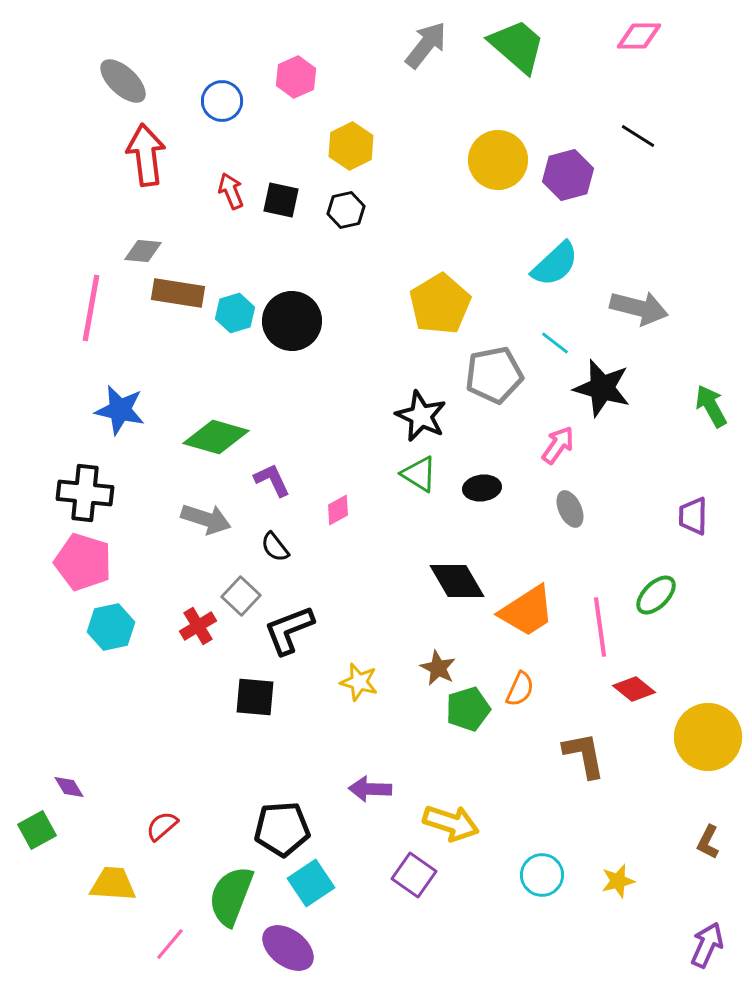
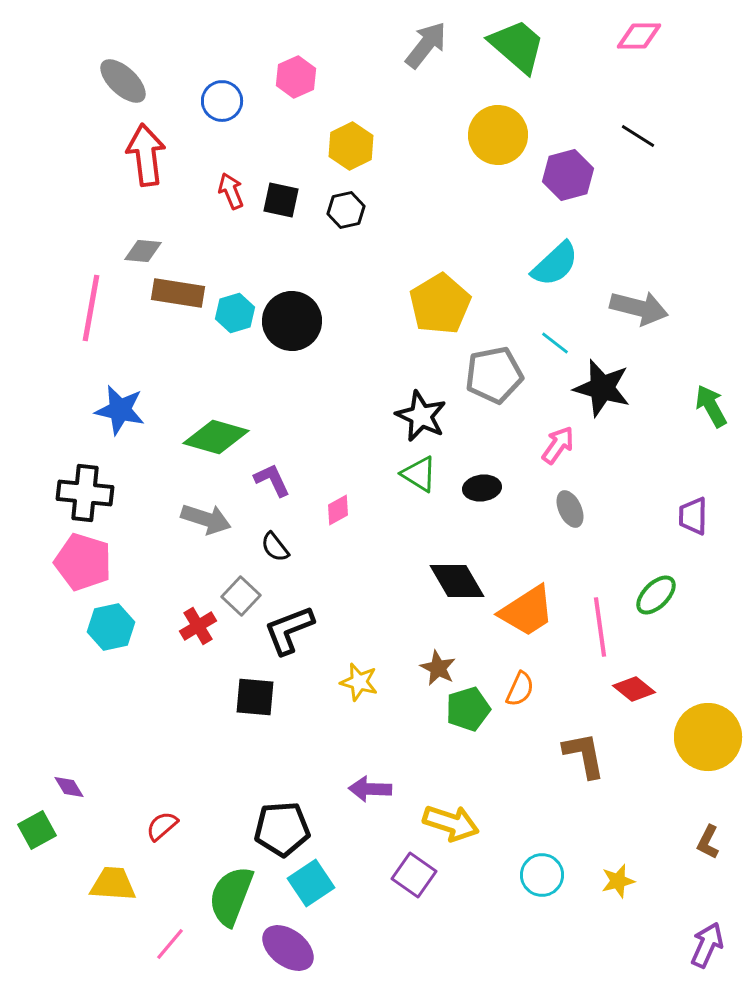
yellow circle at (498, 160): moved 25 px up
